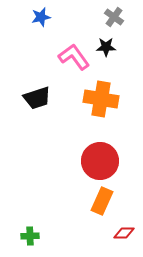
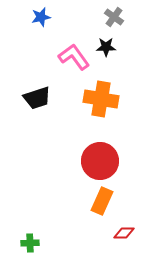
green cross: moved 7 px down
